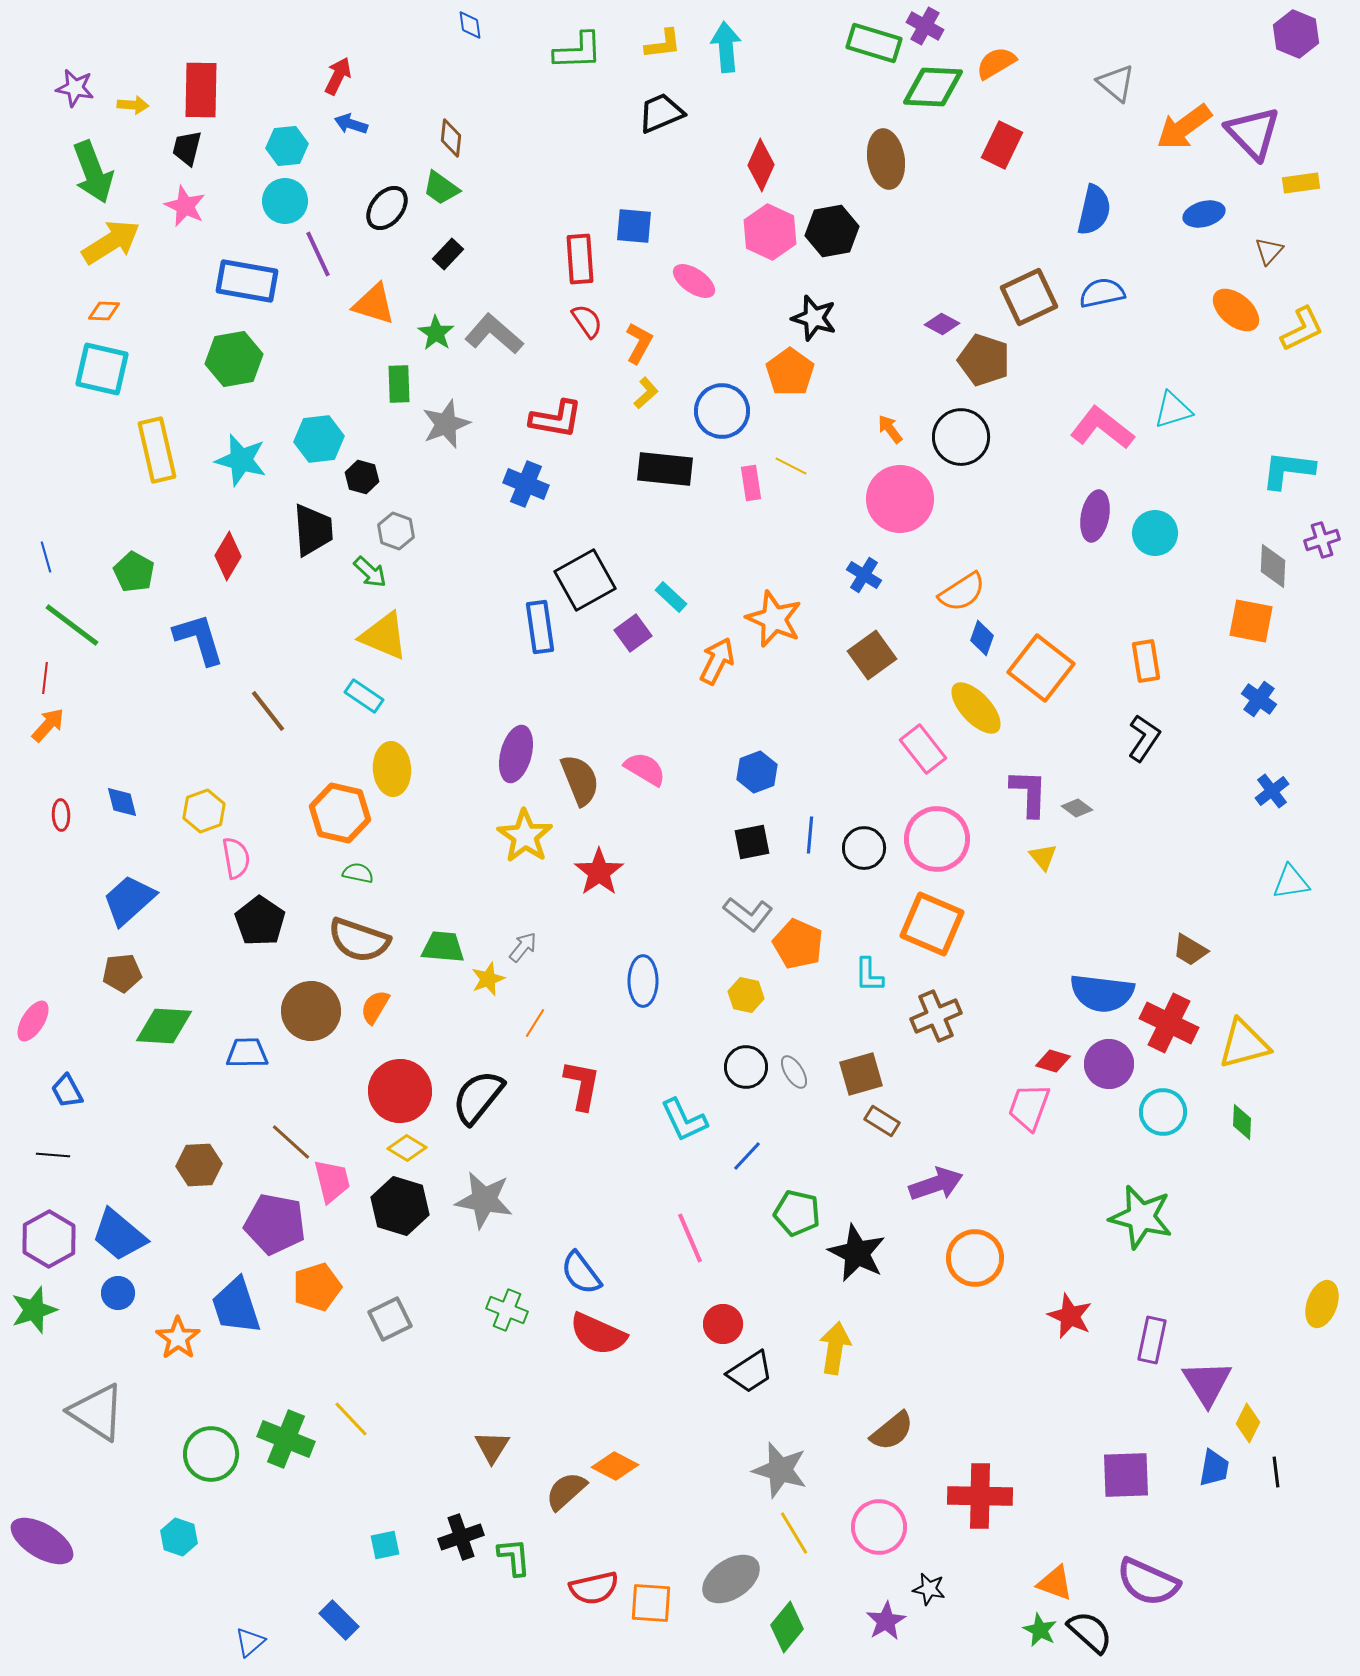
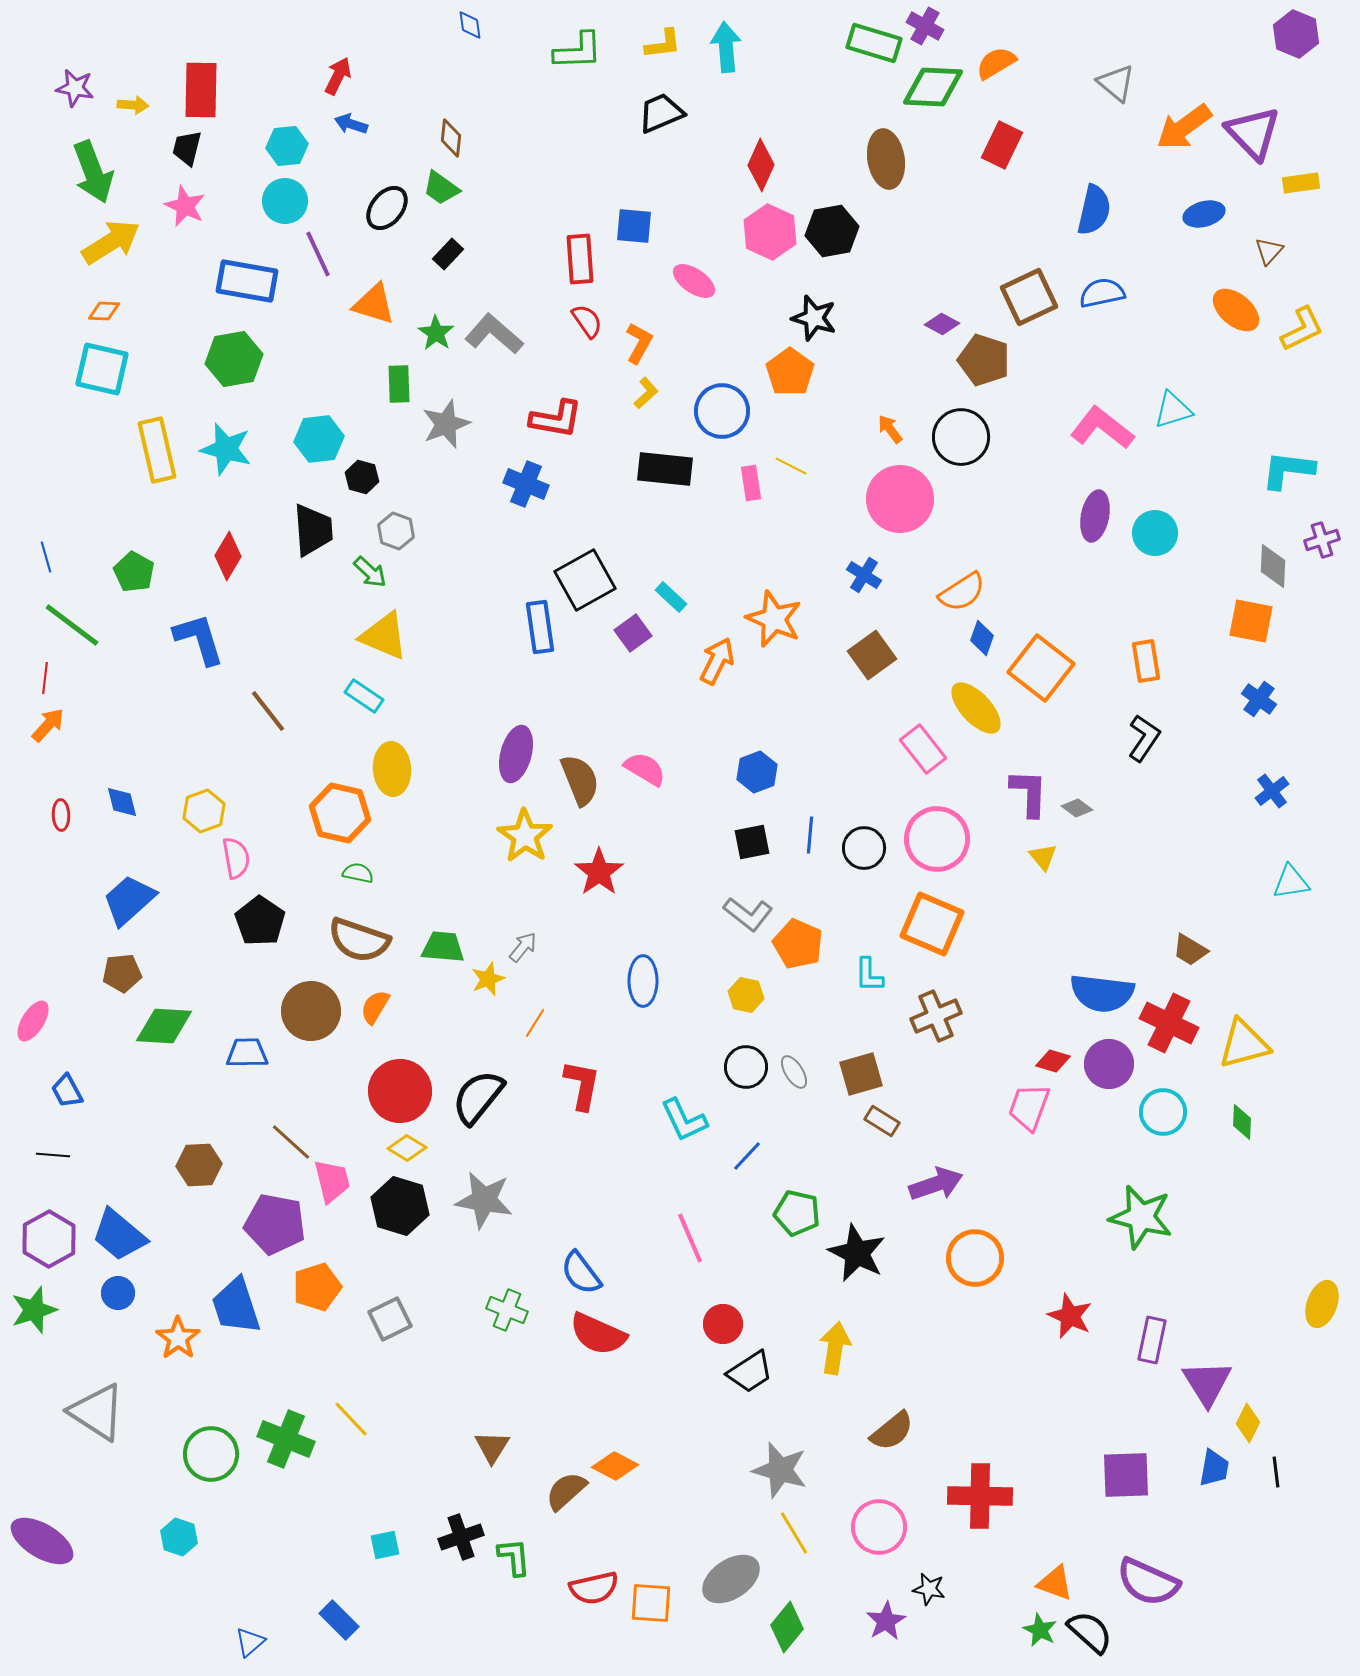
cyan star at (241, 460): moved 15 px left, 11 px up
